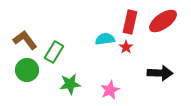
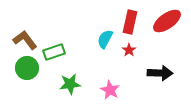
red ellipse: moved 4 px right
cyan semicircle: rotated 54 degrees counterclockwise
red star: moved 3 px right, 3 px down
green rectangle: rotated 40 degrees clockwise
green circle: moved 2 px up
pink star: rotated 18 degrees counterclockwise
